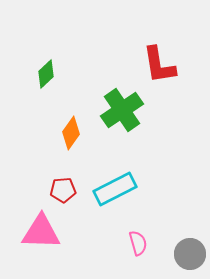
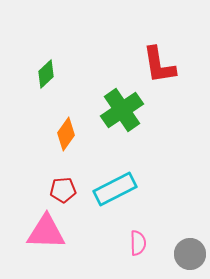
orange diamond: moved 5 px left, 1 px down
pink triangle: moved 5 px right
pink semicircle: rotated 15 degrees clockwise
